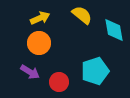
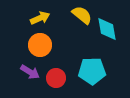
cyan diamond: moved 7 px left, 1 px up
orange circle: moved 1 px right, 2 px down
cyan pentagon: moved 3 px left; rotated 16 degrees clockwise
red circle: moved 3 px left, 4 px up
